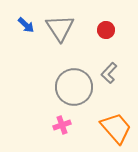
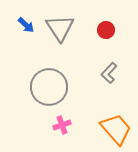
gray circle: moved 25 px left
orange trapezoid: moved 1 px down
